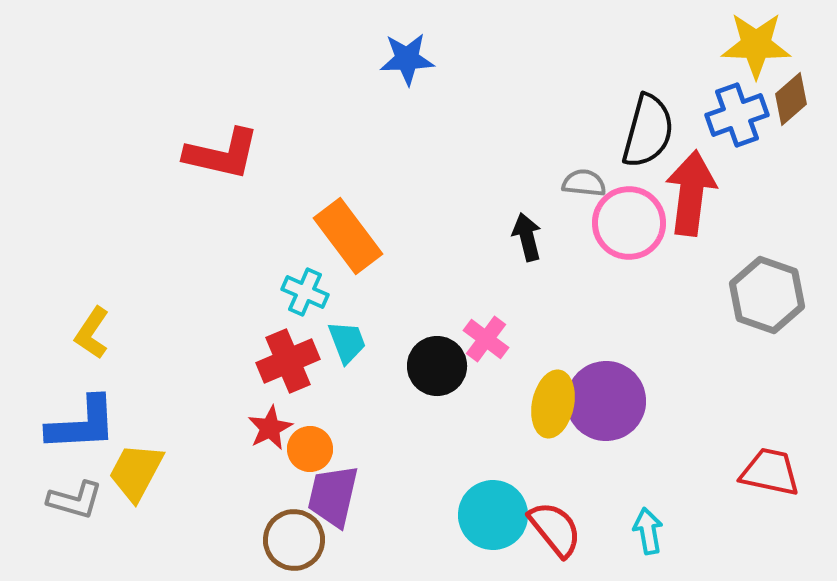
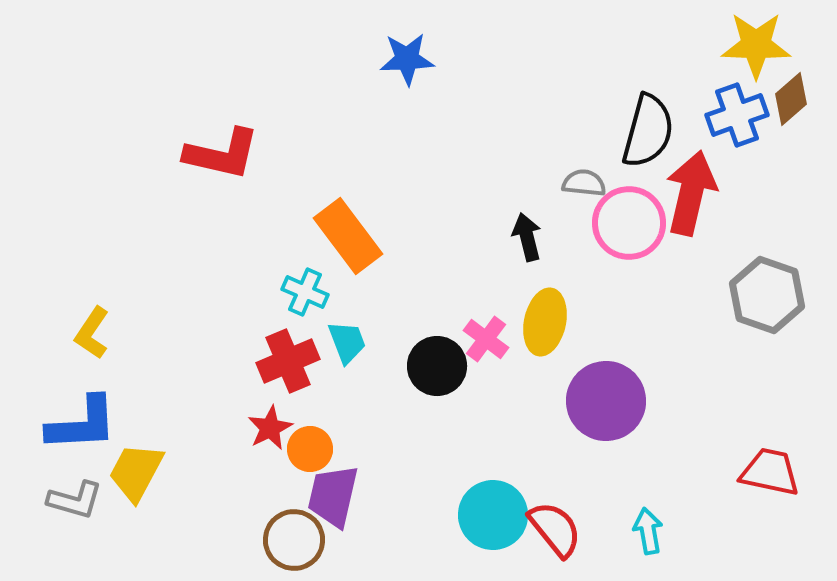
red arrow: rotated 6 degrees clockwise
yellow ellipse: moved 8 px left, 82 px up
